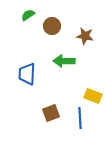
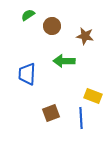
blue line: moved 1 px right
